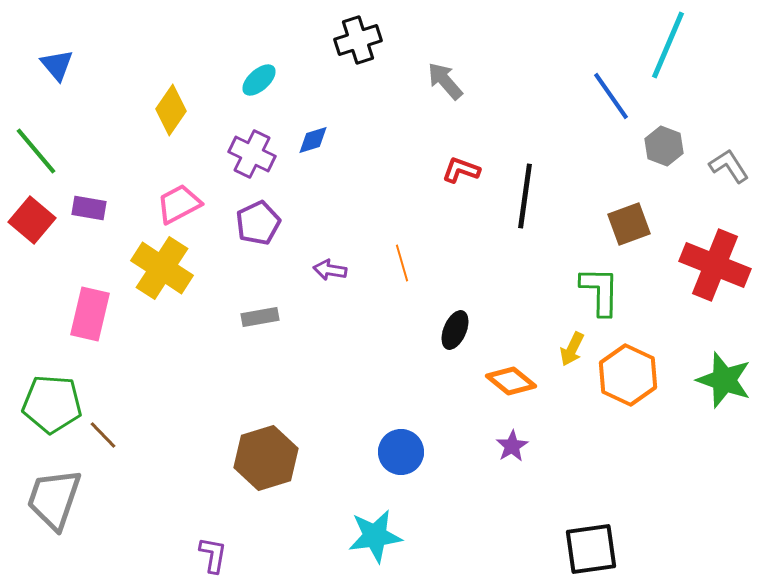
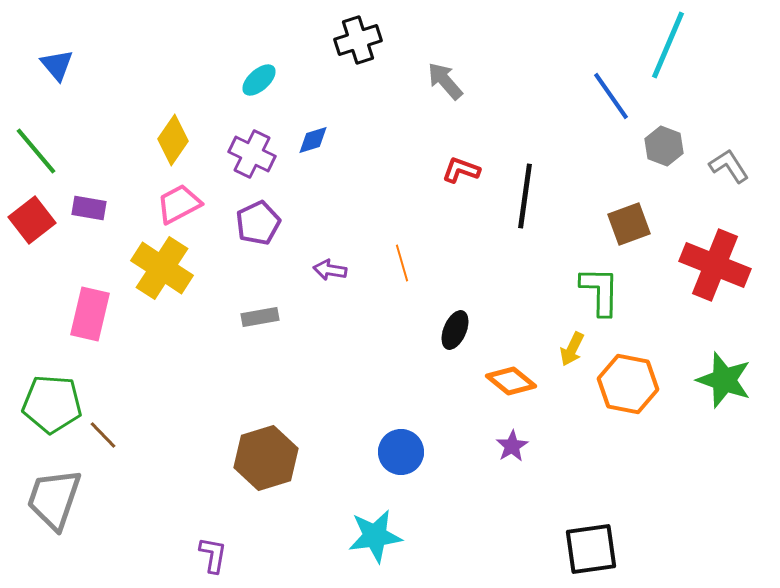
yellow diamond: moved 2 px right, 30 px down
red square: rotated 12 degrees clockwise
orange hexagon: moved 9 px down; rotated 14 degrees counterclockwise
